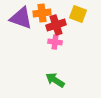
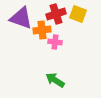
orange cross: moved 17 px down
red cross: moved 11 px up
